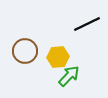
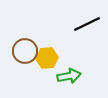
yellow hexagon: moved 11 px left, 1 px down
green arrow: rotated 35 degrees clockwise
